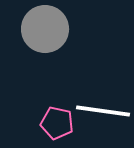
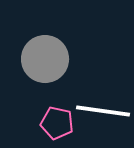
gray circle: moved 30 px down
